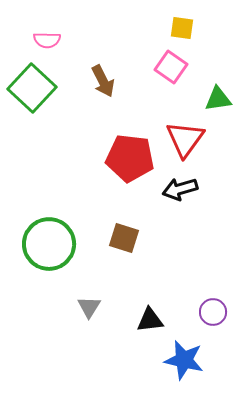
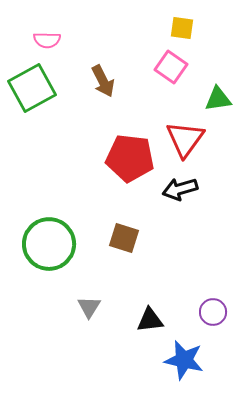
green square: rotated 18 degrees clockwise
